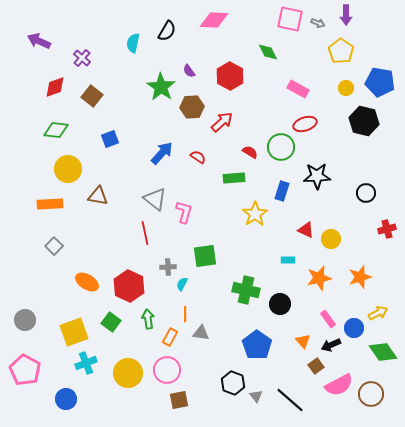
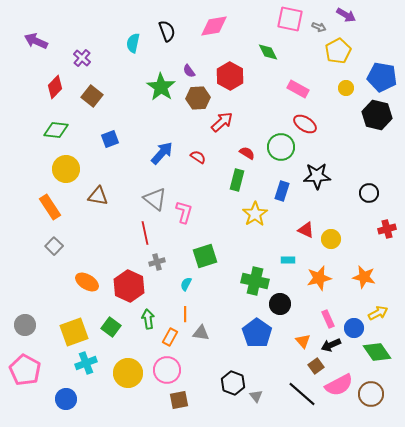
purple arrow at (346, 15): rotated 60 degrees counterclockwise
pink diamond at (214, 20): moved 6 px down; rotated 12 degrees counterclockwise
gray arrow at (318, 23): moved 1 px right, 4 px down
black semicircle at (167, 31): rotated 50 degrees counterclockwise
purple arrow at (39, 41): moved 3 px left
yellow pentagon at (341, 51): moved 3 px left; rotated 10 degrees clockwise
blue pentagon at (380, 82): moved 2 px right, 5 px up
red diamond at (55, 87): rotated 25 degrees counterclockwise
brown hexagon at (192, 107): moved 6 px right, 9 px up
black hexagon at (364, 121): moved 13 px right, 6 px up
red ellipse at (305, 124): rotated 50 degrees clockwise
red semicircle at (250, 152): moved 3 px left, 1 px down
yellow circle at (68, 169): moved 2 px left
green rectangle at (234, 178): moved 3 px right, 2 px down; rotated 70 degrees counterclockwise
black circle at (366, 193): moved 3 px right
orange rectangle at (50, 204): moved 3 px down; rotated 60 degrees clockwise
green square at (205, 256): rotated 10 degrees counterclockwise
gray cross at (168, 267): moved 11 px left, 5 px up; rotated 14 degrees counterclockwise
orange star at (360, 277): moved 4 px right; rotated 30 degrees clockwise
cyan semicircle at (182, 284): moved 4 px right
green cross at (246, 290): moved 9 px right, 9 px up
pink rectangle at (328, 319): rotated 12 degrees clockwise
gray circle at (25, 320): moved 5 px down
green square at (111, 322): moved 5 px down
blue pentagon at (257, 345): moved 12 px up
green diamond at (383, 352): moved 6 px left
black line at (290, 400): moved 12 px right, 6 px up
